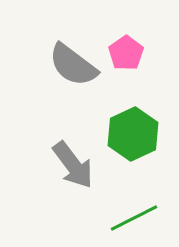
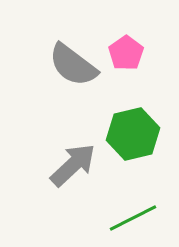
green hexagon: rotated 12 degrees clockwise
gray arrow: rotated 96 degrees counterclockwise
green line: moved 1 px left
